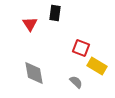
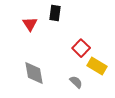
red square: rotated 24 degrees clockwise
